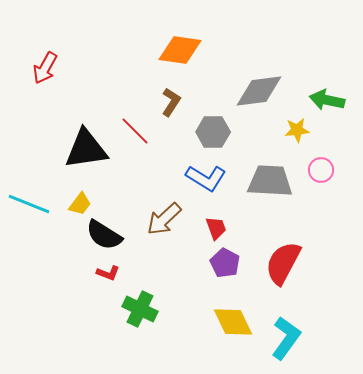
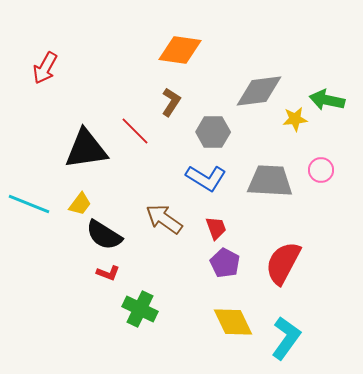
yellow star: moved 2 px left, 11 px up
brown arrow: rotated 78 degrees clockwise
